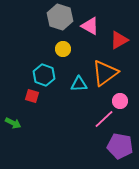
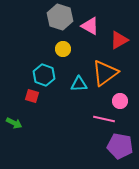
pink line: rotated 55 degrees clockwise
green arrow: moved 1 px right
